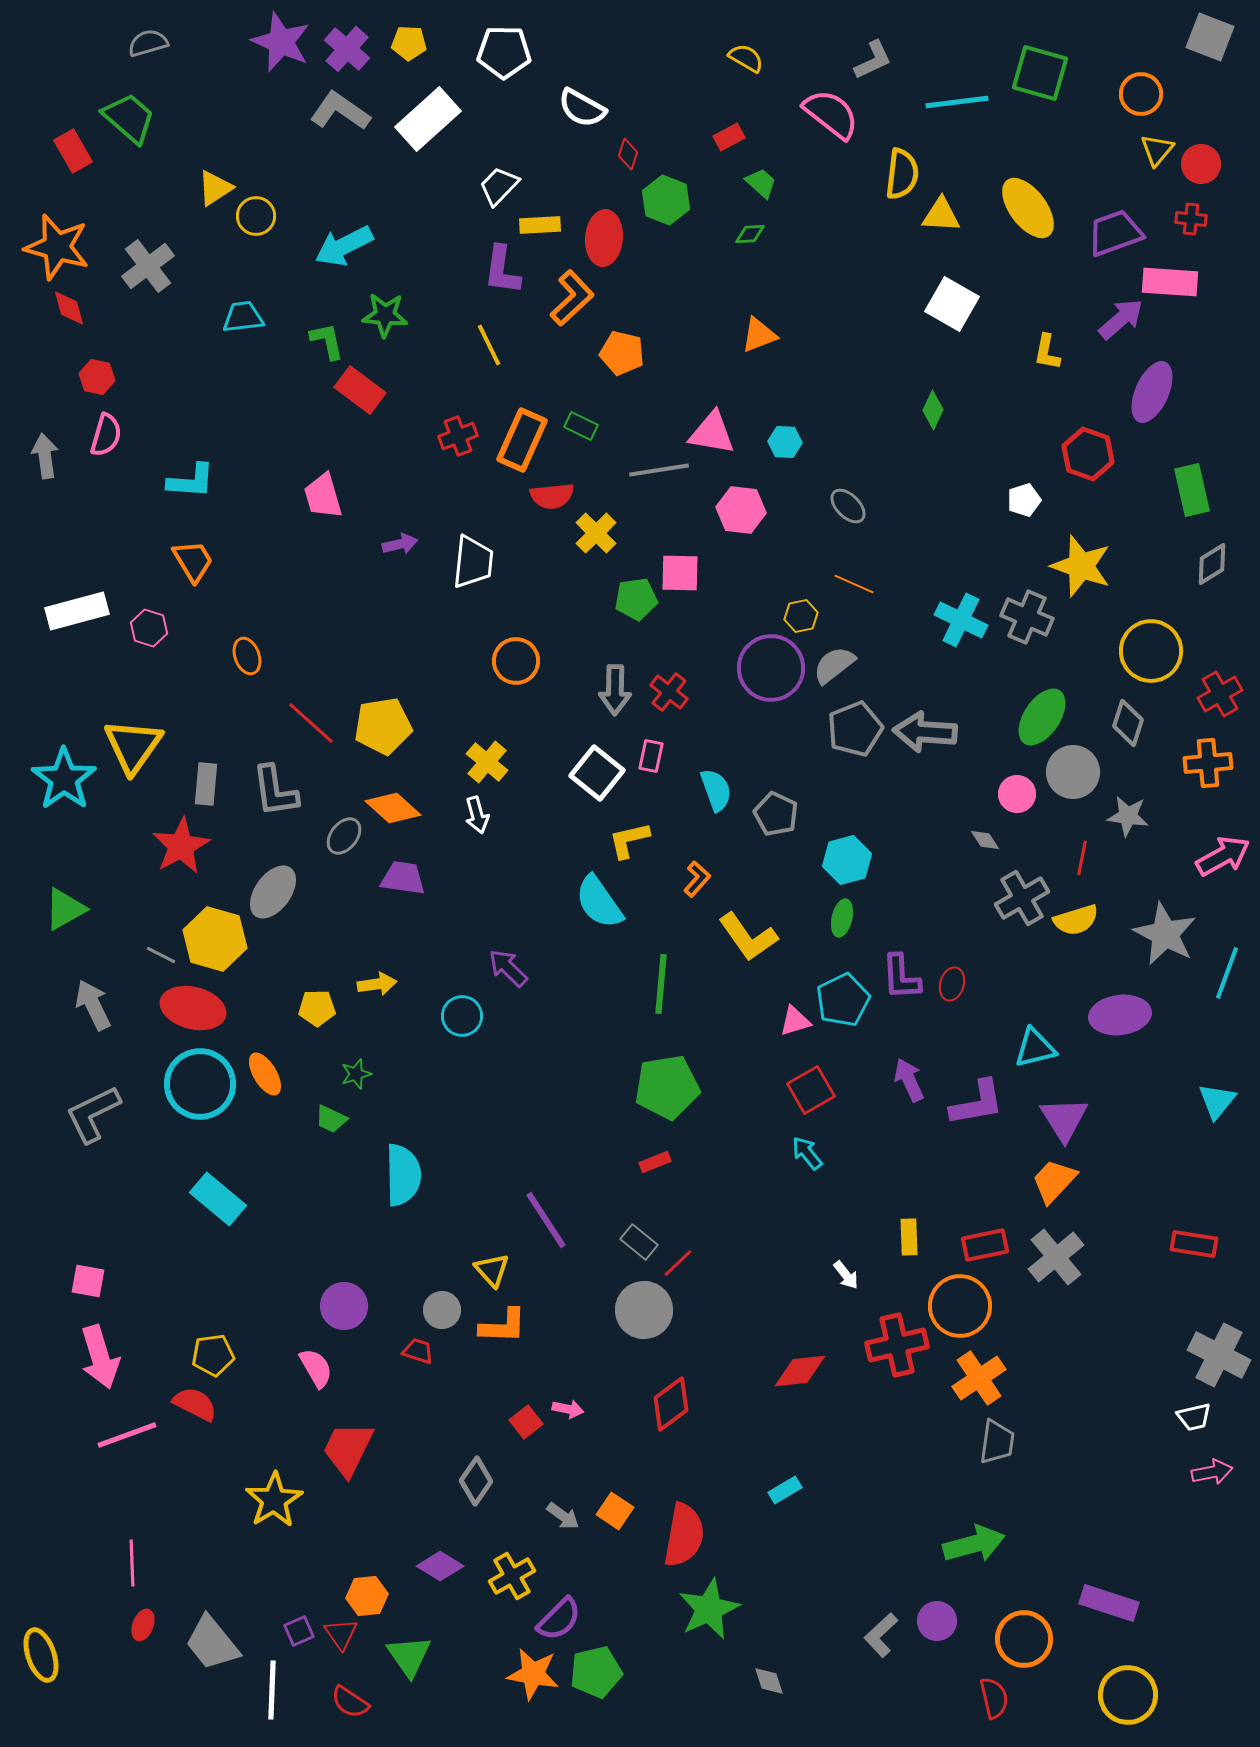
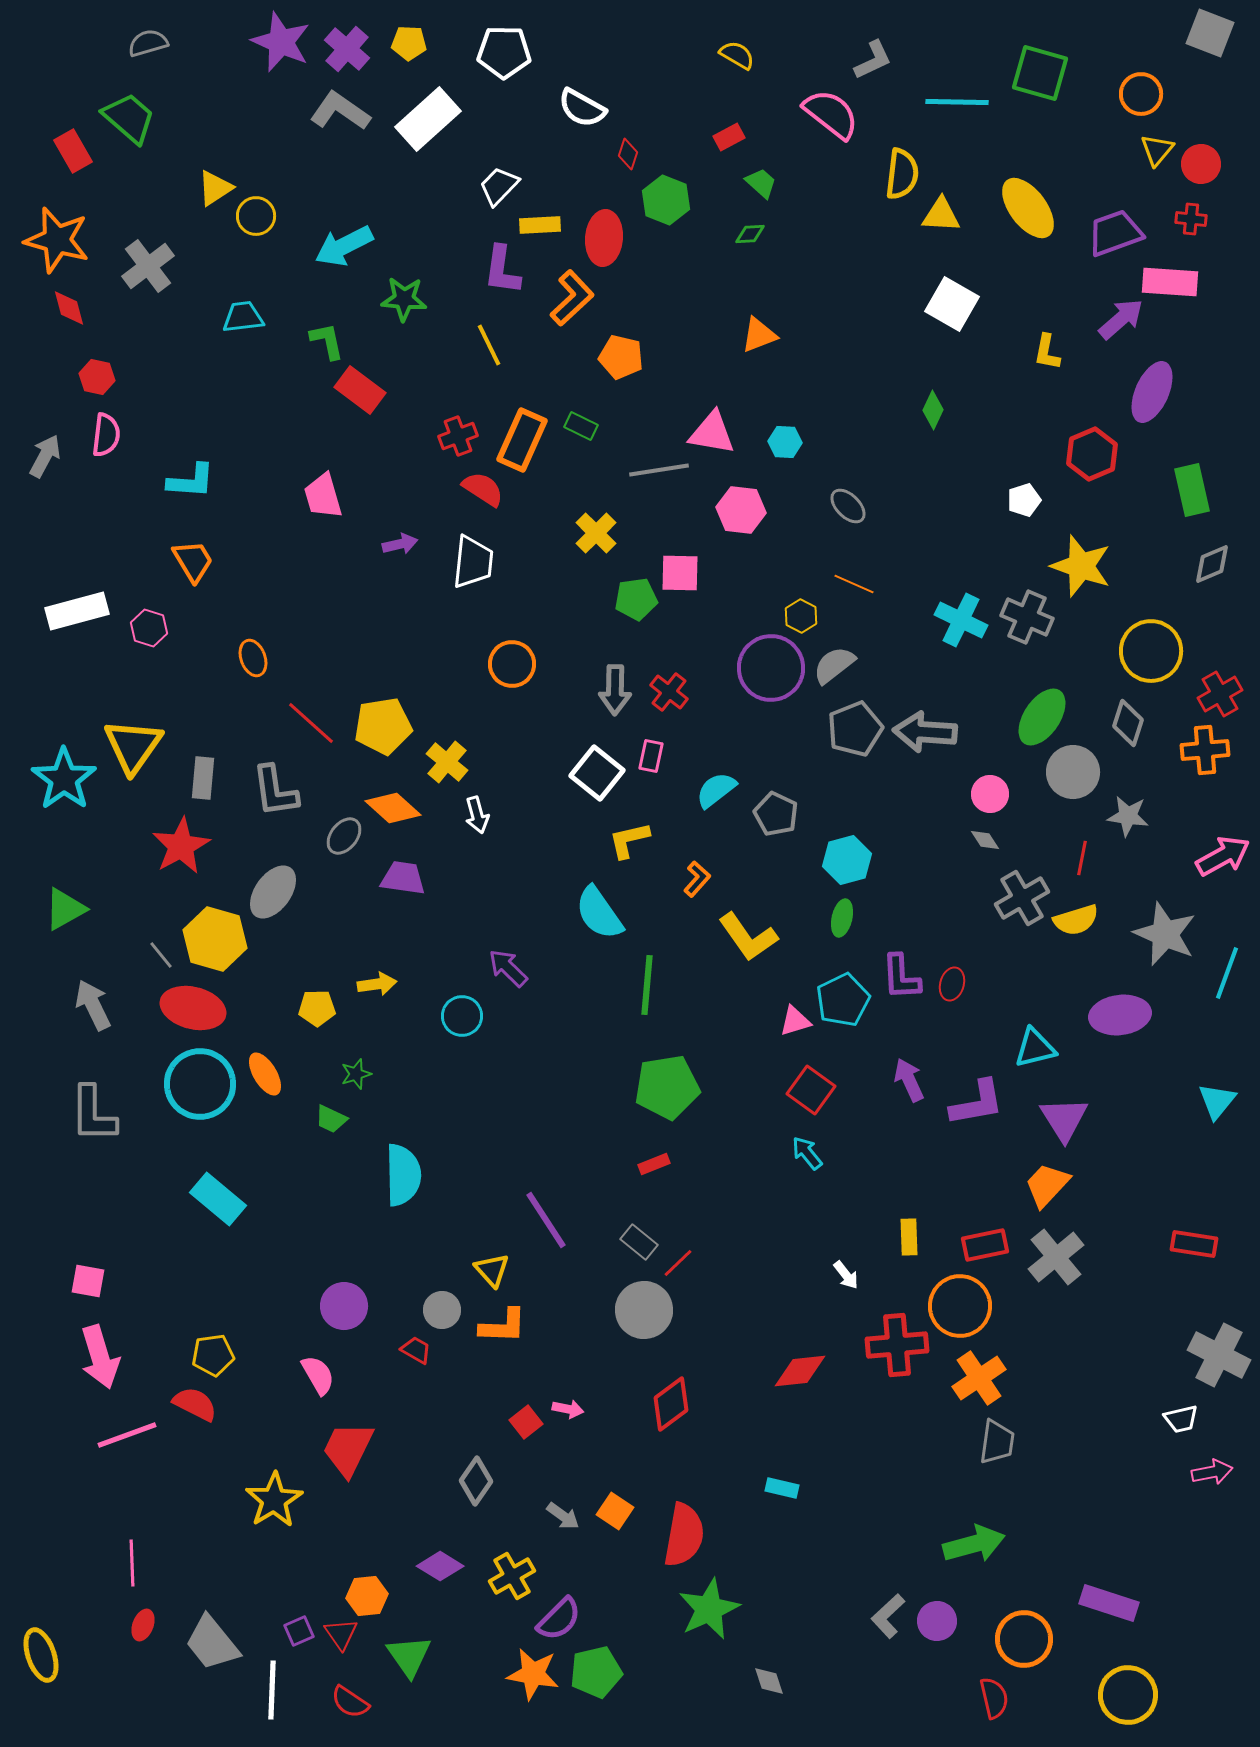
gray square at (1210, 37): moved 4 px up
yellow semicircle at (746, 58): moved 9 px left, 3 px up
cyan line at (957, 102): rotated 8 degrees clockwise
orange star at (57, 247): moved 7 px up
green star at (385, 315): moved 19 px right, 16 px up
orange pentagon at (622, 353): moved 1 px left, 4 px down
pink semicircle at (106, 435): rotated 9 degrees counterclockwise
red hexagon at (1088, 454): moved 4 px right; rotated 18 degrees clockwise
gray arrow at (45, 456): rotated 36 degrees clockwise
red semicircle at (552, 496): moved 69 px left, 7 px up; rotated 141 degrees counterclockwise
gray diamond at (1212, 564): rotated 9 degrees clockwise
yellow hexagon at (801, 616): rotated 20 degrees counterclockwise
orange ellipse at (247, 656): moved 6 px right, 2 px down
orange circle at (516, 661): moved 4 px left, 3 px down
yellow cross at (487, 762): moved 40 px left
orange cross at (1208, 763): moved 3 px left, 13 px up
gray rectangle at (206, 784): moved 3 px left, 6 px up
cyan semicircle at (716, 790): rotated 108 degrees counterclockwise
pink circle at (1017, 794): moved 27 px left
cyan semicircle at (599, 902): moved 11 px down
gray star at (1165, 934): rotated 4 degrees counterclockwise
gray line at (161, 955): rotated 24 degrees clockwise
green line at (661, 984): moved 14 px left, 1 px down
red square at (811, 1090): rotated 24 degrees counterclockwise
gray L-shape at (93, 1114): rotated 64 degrees counterclockwise
red rectangle at (655, 1162): moved 1 px left, 2 px down
orange trapezoid at (1054, 1181): moved 7 px left, 4 px down
red cross at (897, 1345): rotated 8 degrees clockwise
red trapezoid at (418, 1351): moved 2 px left, 1 px up; rotated 12 degrees clockwise
pink semicircle at (316, 1368): moved 2 px right, 7 px down
white trapezoid at (1194, 1417): moved 13 px left, 2 px down
cyan rectangle at (785, 1490): moved 3 px left, 2 px up; rotated 44 degrees clockwise
gray L-shape at (881, 1635): moved 7 px right, 19 px up
